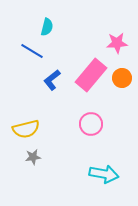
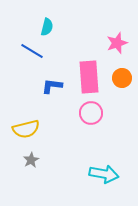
pink star: rotated 15 degrees counterclockwise
pink rectangle: moved 2 px left, 2 px down; rotated 44 degrees counterclockwise
blue L-shape: moved 6 px down; rotated 45 degrees clockwise
pink circle: moved 11 px up
gray star: moved 2 px left, 3 px down; rotated 21 degrees counterclockwise
